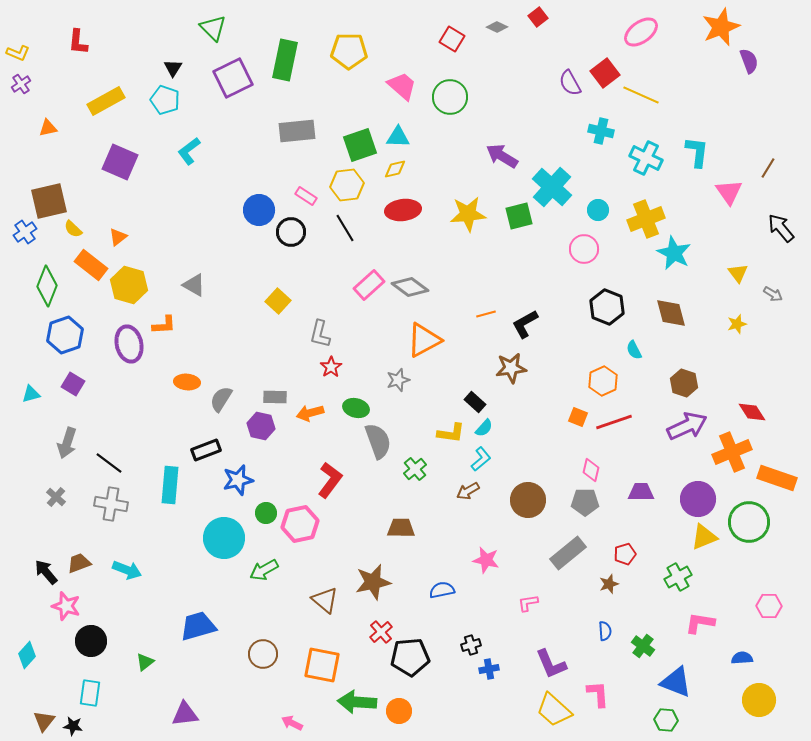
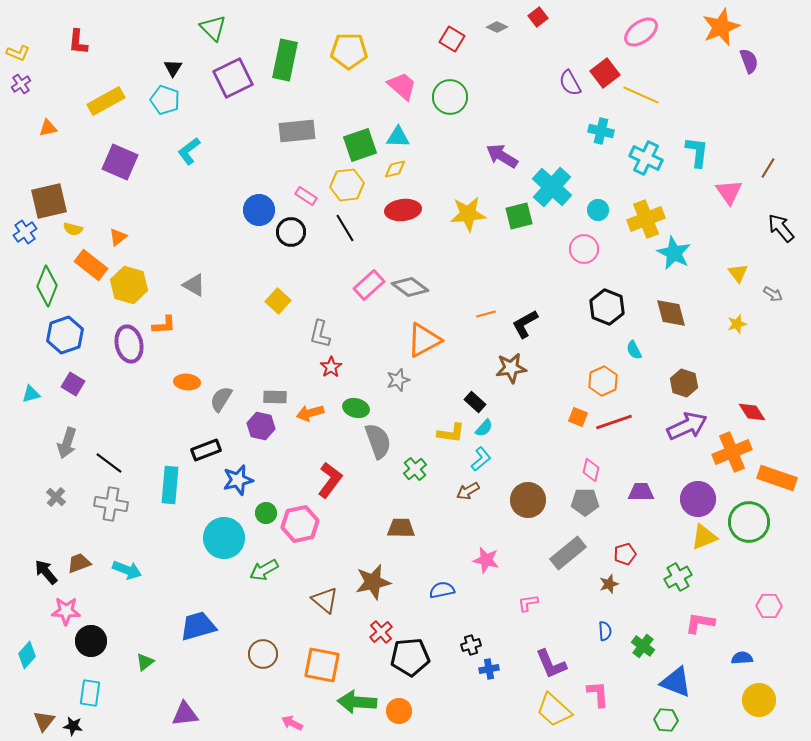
yellow semicircle at (73, 229): rotated 30 degrees counterclockwise
pink star at (66, 606): moved 5 px down; rotated 16 degrees counterclockwise
